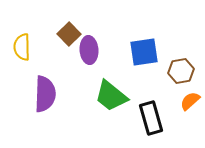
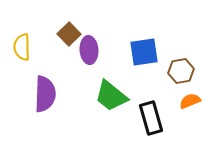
orange semicircle: rotated 20 degrees clockwise
